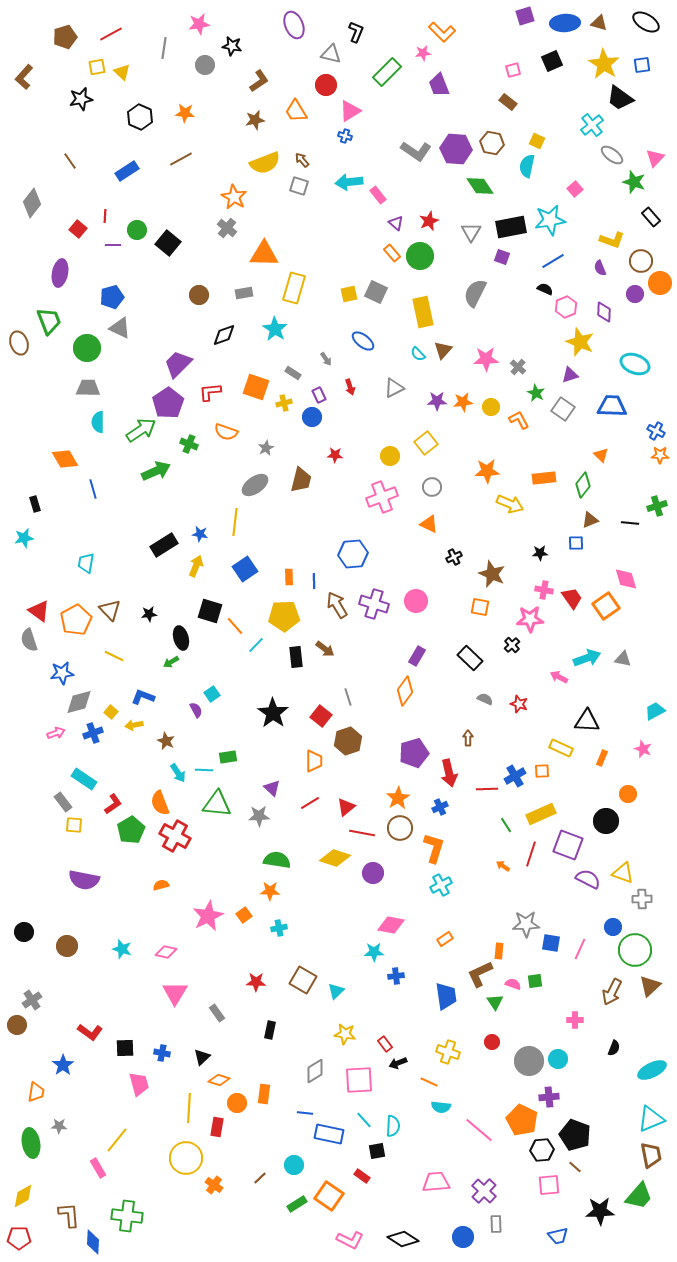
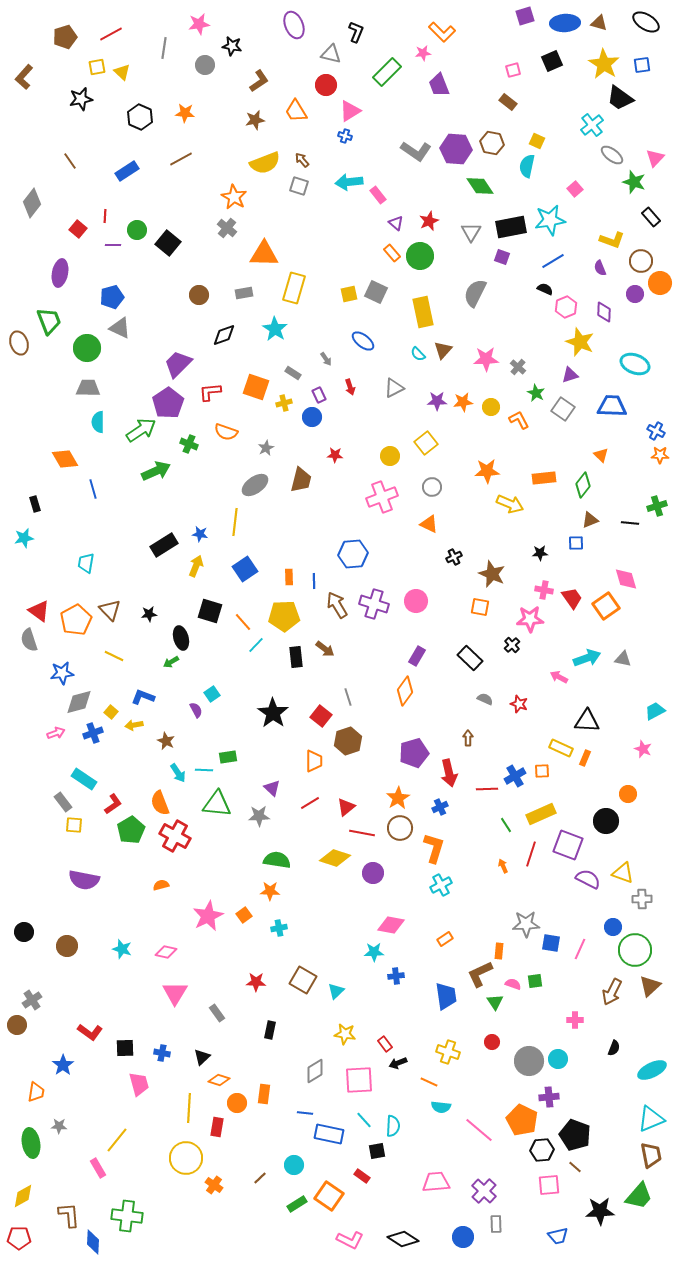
orange line at (235, 626): moved 8 px right, 4 px up
orange rectangle at (602, 758): moved 17 px left
orange arrow at (503, 866): rotated 32 degrees clockwise
